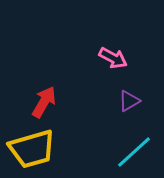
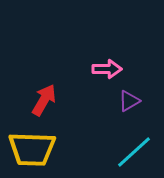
pink arrow: moved 6 px left, 11 px down; rotated 28 degrees counterclockwise
red arrow: moved 2 px up
yellow trapezoid: rotated 18 degrees clockwise
